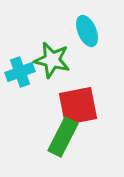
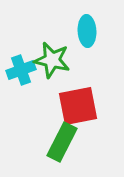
cyan ellipse: rotated 20 degrees clockwise
cyan cross: moved 1 px right, 2 px up
green rectangle: moved 1 px left, 5 px down
